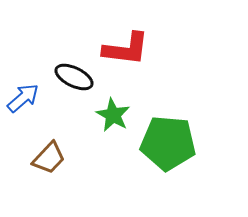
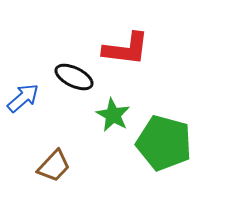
green pentagon: moved 4 px left; rotated 10 degrees clockwise
brown trapezoid: moved 5 px right, 8 px down
